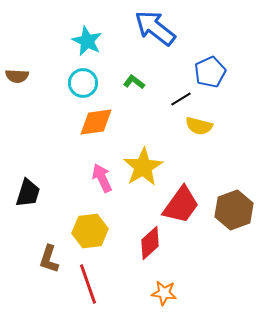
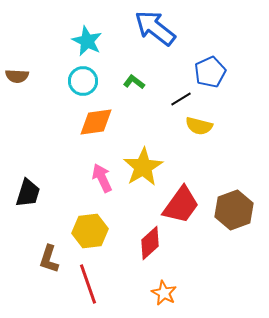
cyan circle: moved 2 px up
orange star: rotated 20 degrees clockwise
